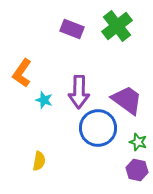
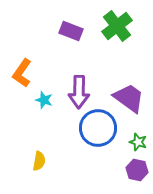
purple rectangle: moved 1 px left, 2 px down
purple trapezoid: moved 2 px right, 2 px up
